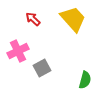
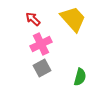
pink cross: moved 23 px right, 7 px up
green semicircle: moved 5 px left, 3 px up
